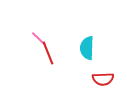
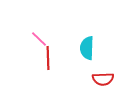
red line: moved 5 px down; rotated 20 degrees clockwise
